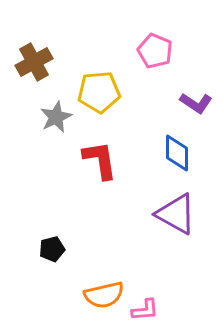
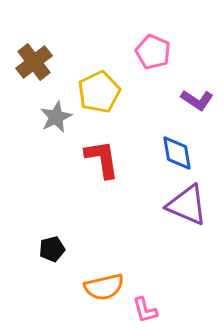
pink pentagon: moved 2 px left, 1 px down
brown cross: rotated 9 degrees counterclockwise
yellow pentagon: rotated 21 degrees counterclockwise
purple L-shape: moved 1 px right, 3 px up
blue diamond: rotated 9 degrees counterclockwise
red L-shape: moved 2 px right, 1 px up
purple triangle: moved 11 px right, 9 px up; rotated 6 degrees counterclockwise
orange semicircle: moved 8 px up
pink L-shape: rotated 80 degrees clockwise
